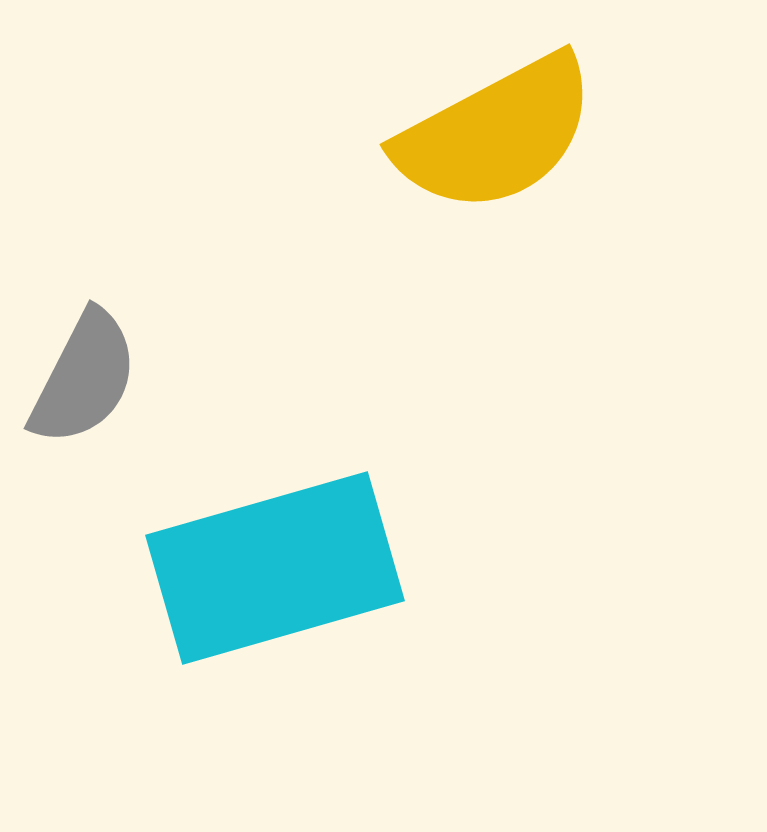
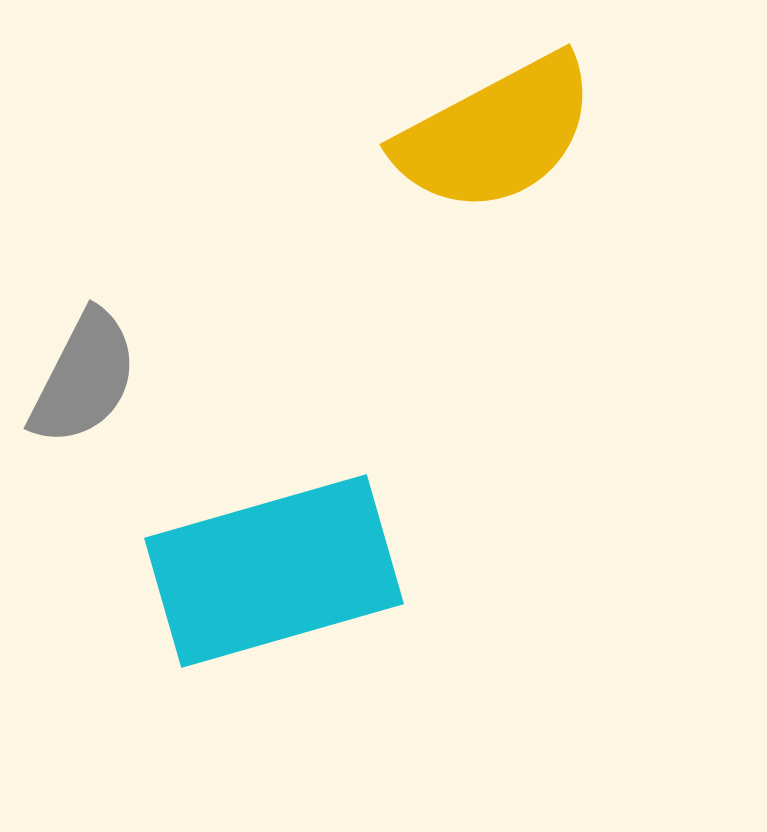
cyan rectangle: moved 1 px left, 3 px down
